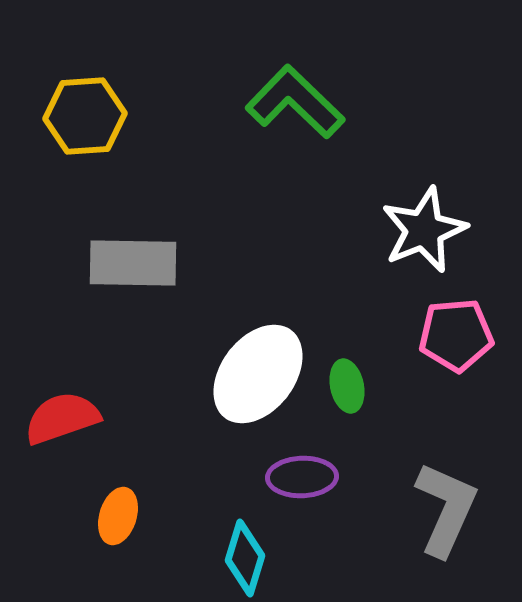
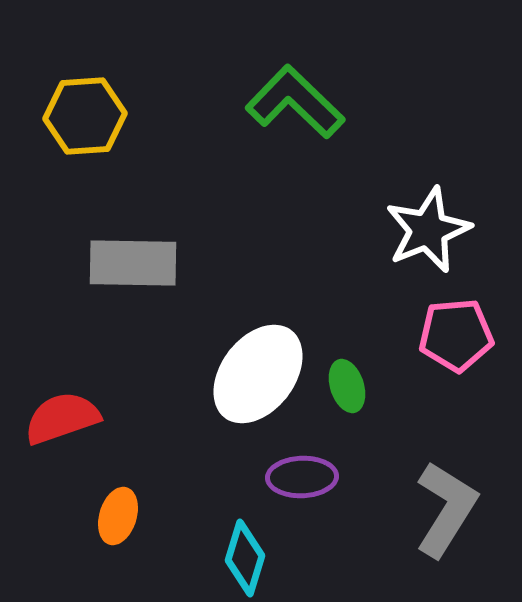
white star: moved 4 px right
green ellipse: rotated 6 degrees counterclockwise
gray L-shape: rotated 8 degrees clockwise
